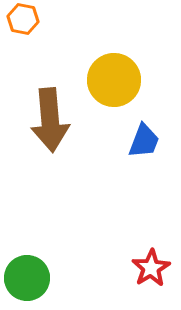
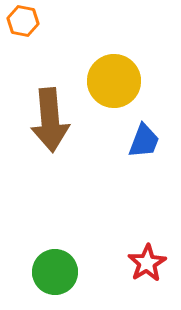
orange hexagon: moved 2 px down
yellow circle: moved 1 px down
red star: moved 4 px left, 5 px up
green circle: moved 28 px right, 6 px up
